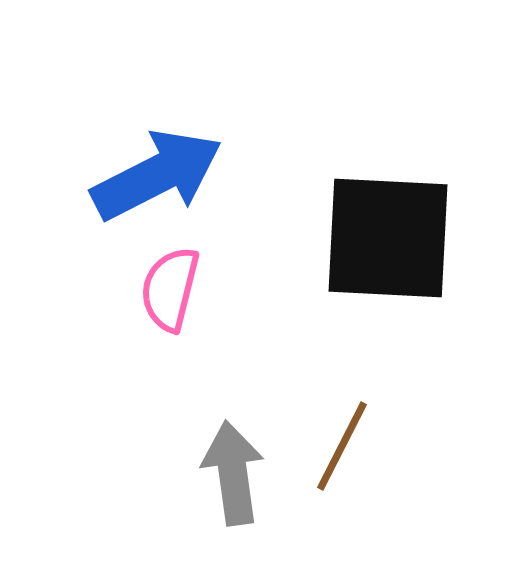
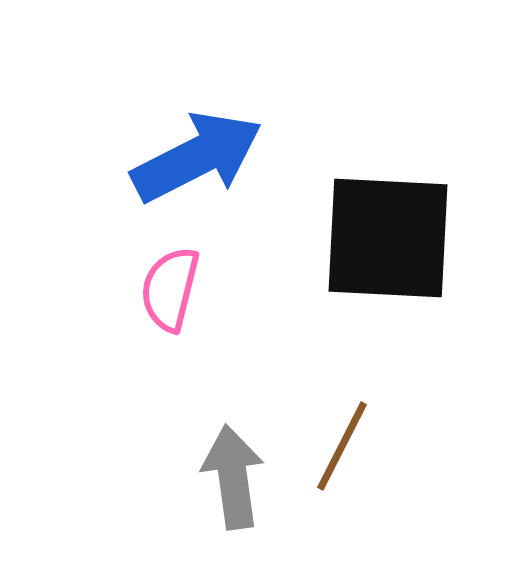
blue arrow: moved 40 px right, 18 px up
gray arrow: moved 4 px down
